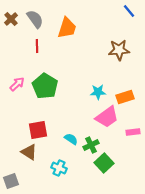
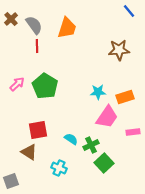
gray semicircle: moved 1 px left, 6 px down
pink trapezoid: rotated 20 degrees counterclockwise
